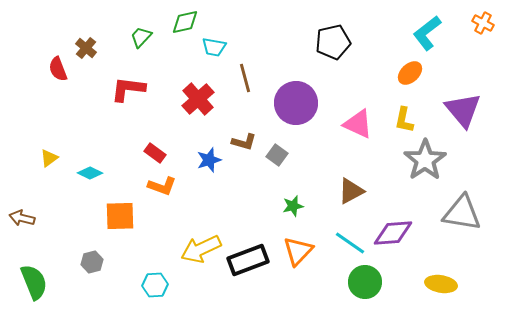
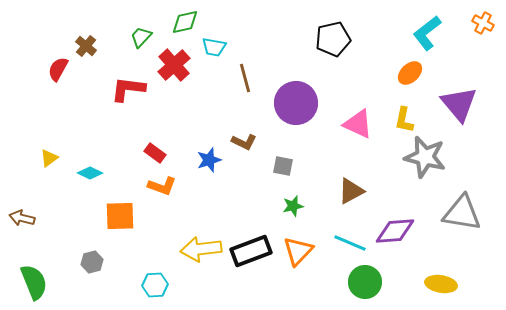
black pentagon: moved 3 px up
brown cross: moved 2 px up
red semicircle: rotated 50 degrees clockwise
red cross: moved 24 px left, 34 px up
purple triangle: moved 4 px left, 6 px up
brown L-shape: rotated 10 degrees clockwise
gray square: moved 6 px right, 11 px down; rotated 25 degrees counterclockwise
gray star: moved 3 px up; rotated 24 degrees counterclockwise
purple diamond: moved 2 px right, 2 px up
cyan line: rotated 12 degrees counterclockwise
yellow arrow: rotated 18 degrees clockwise
black rectangle: moved 3 px right, 9 px up
